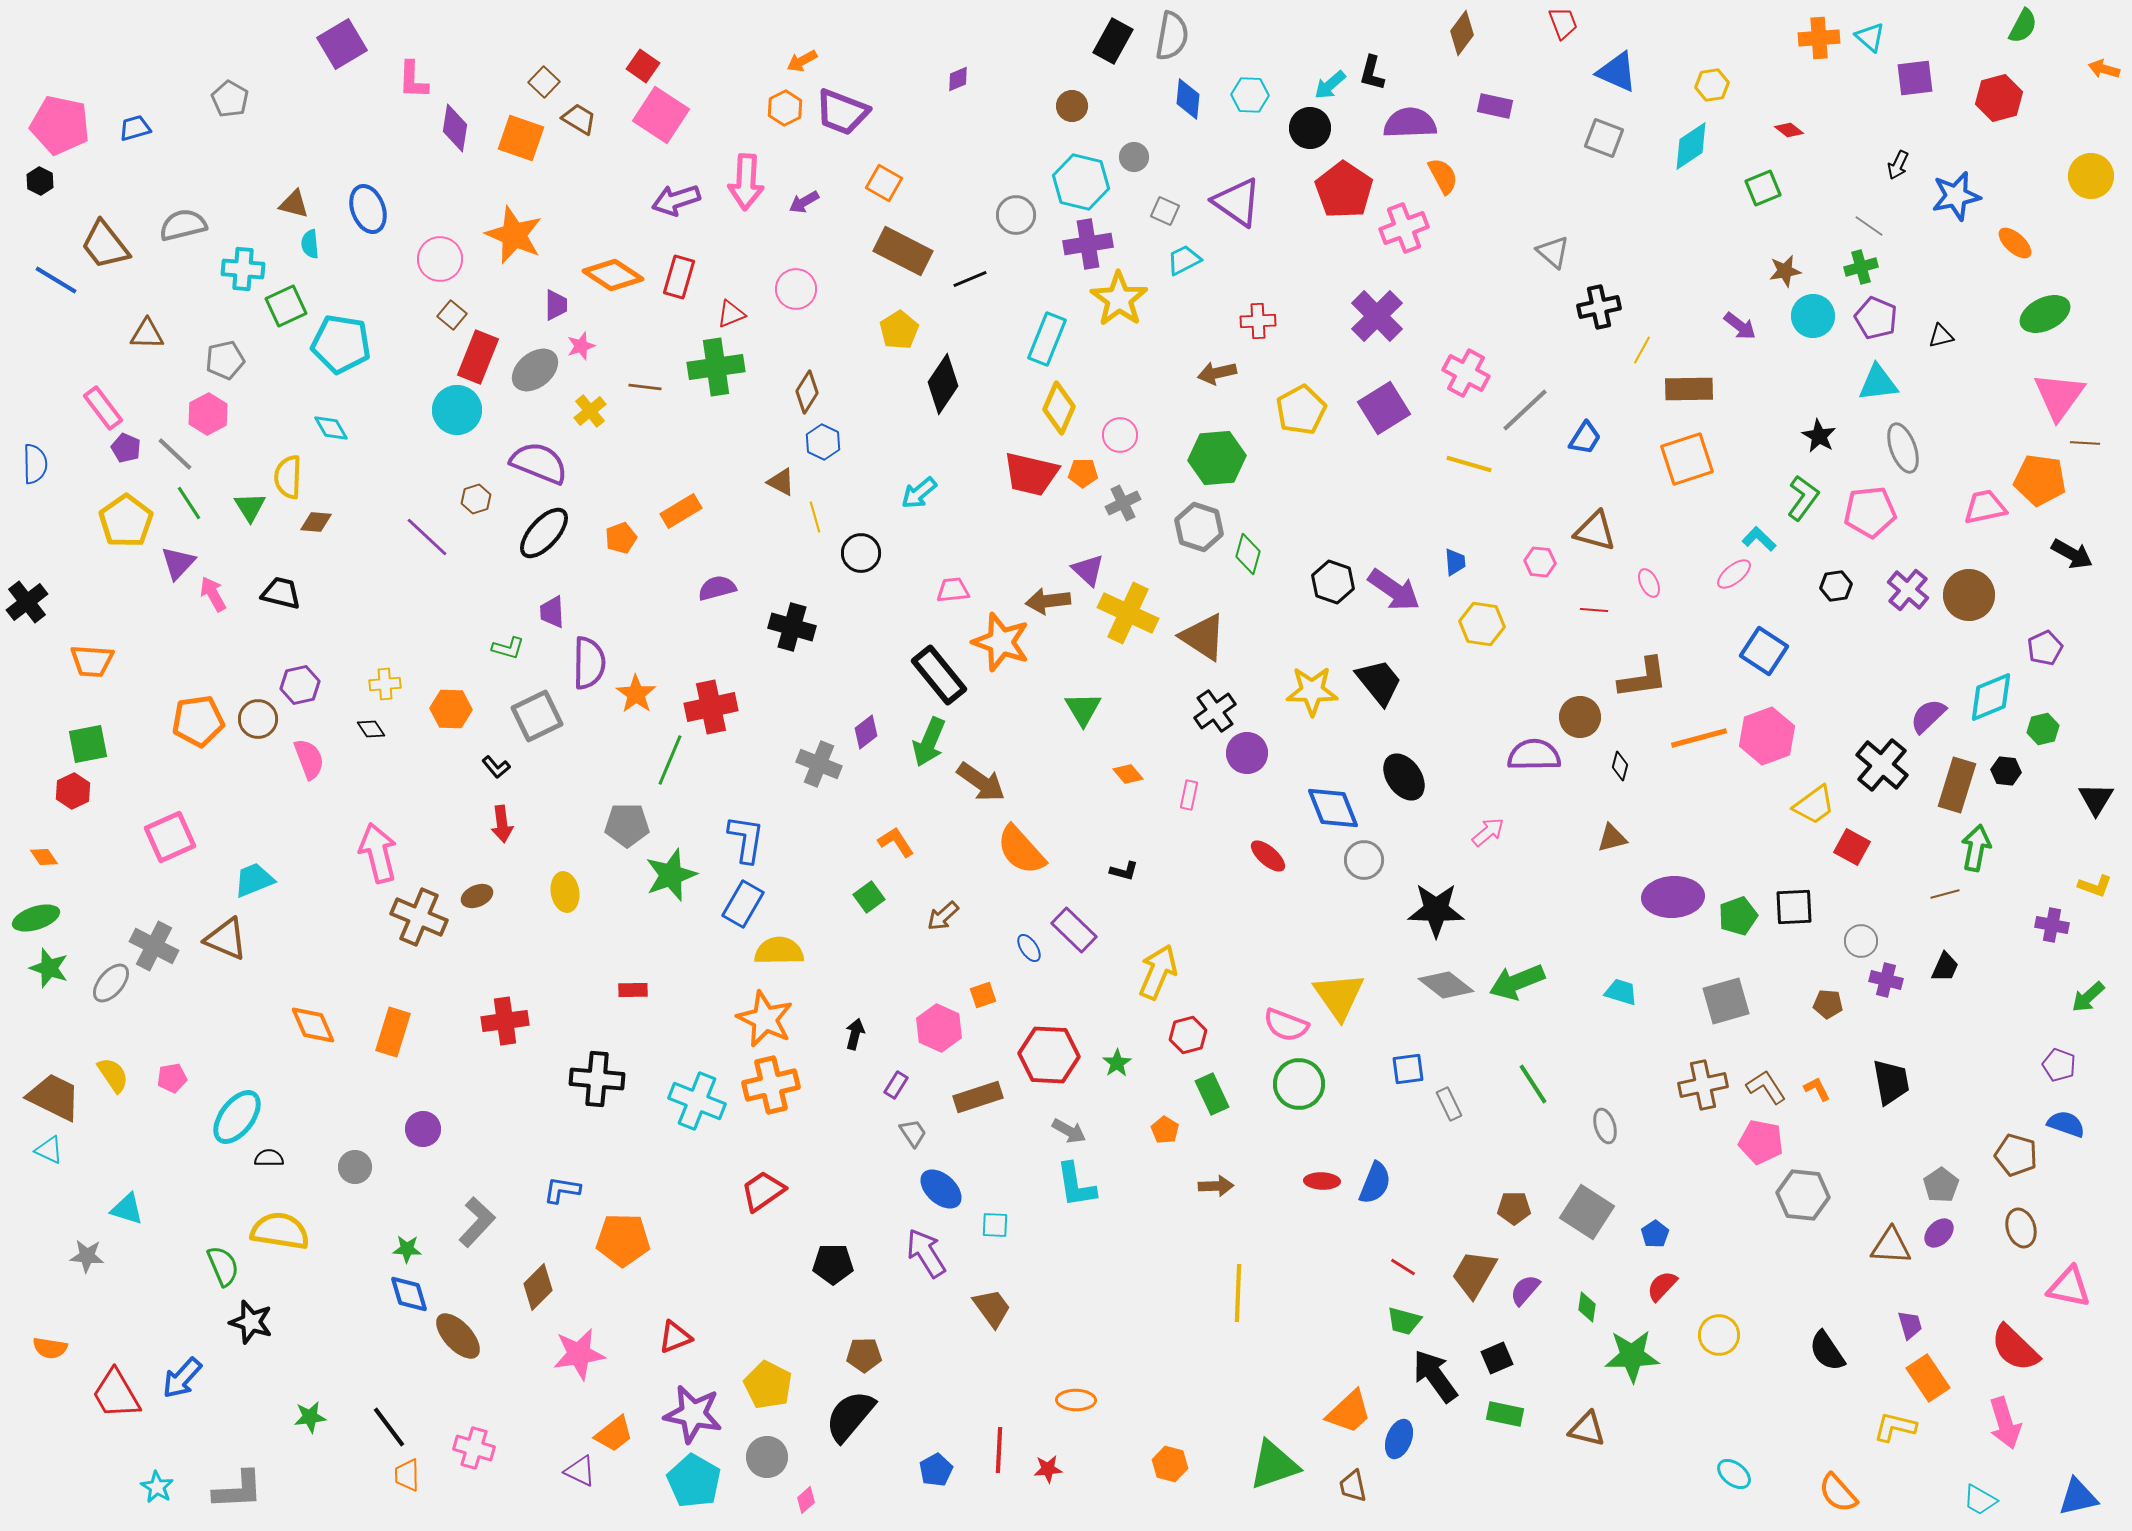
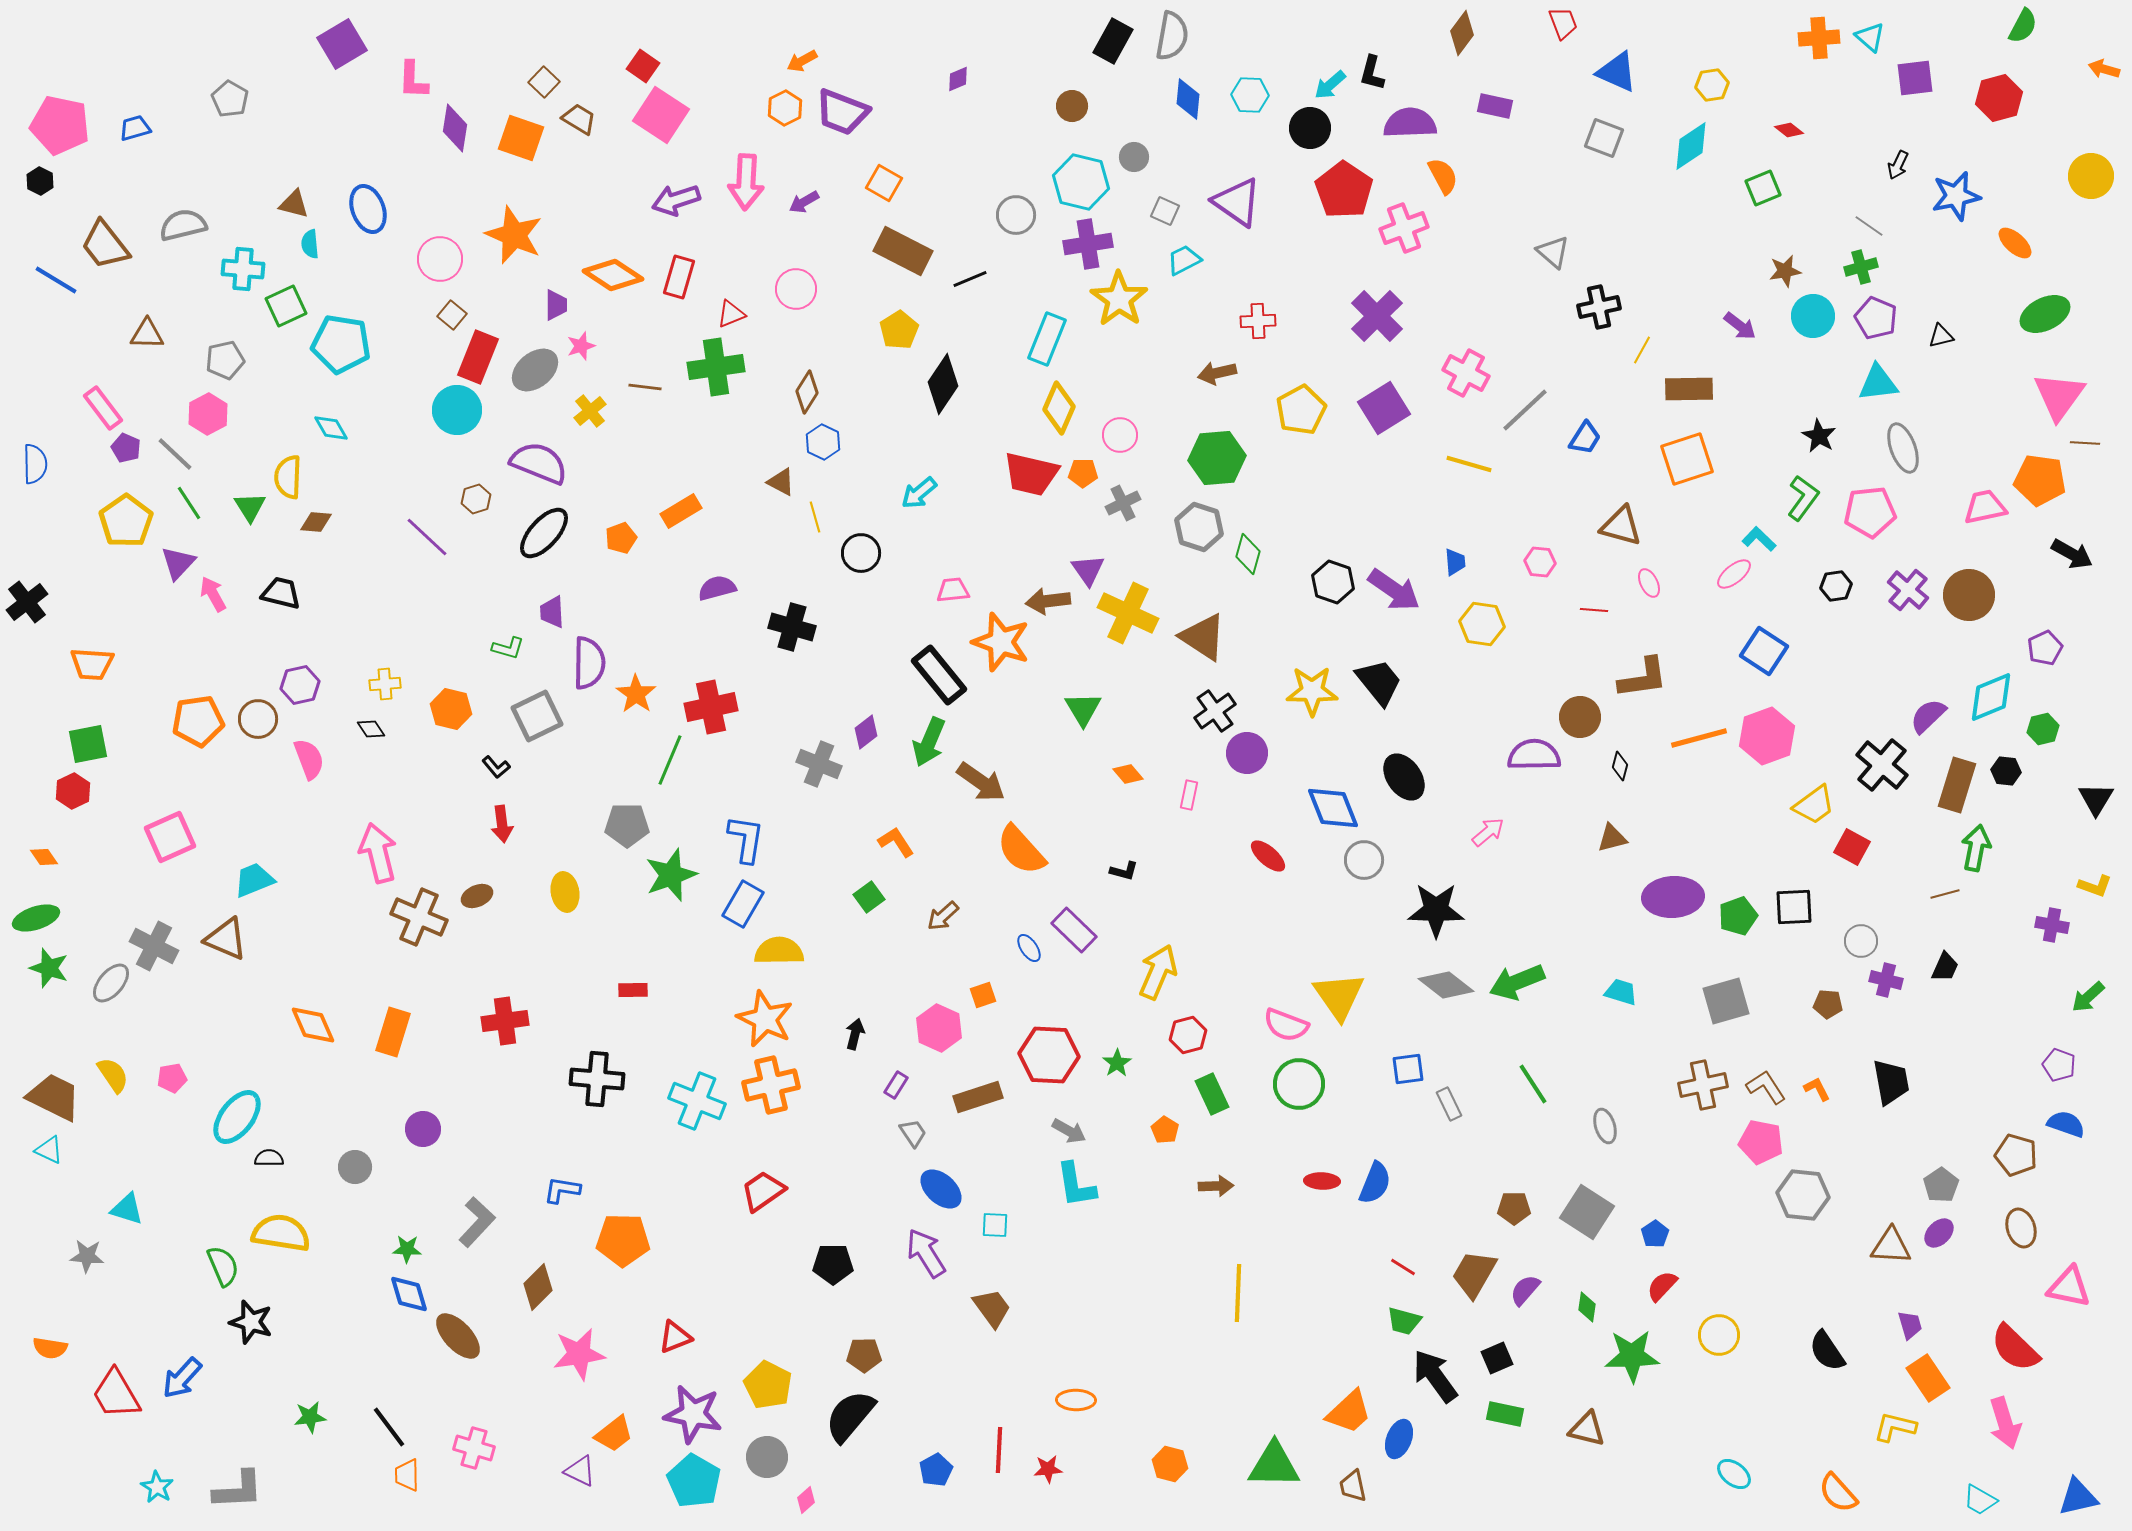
brown triangle at (1595, 531): moved 26 px right, 5 px up
purple triangle at (1088, 570): rotated 12 degrees clockwise
orange trapezoid at (92, 661): moved 3 px down
orange hexagon at (451, 709): rotated 12 degrees clockwise
yellow semicircle at (280, 1231): moved 1 px right, 2 px down
green triangle at (1274, 1465): rotated 20 degrees clockwise
